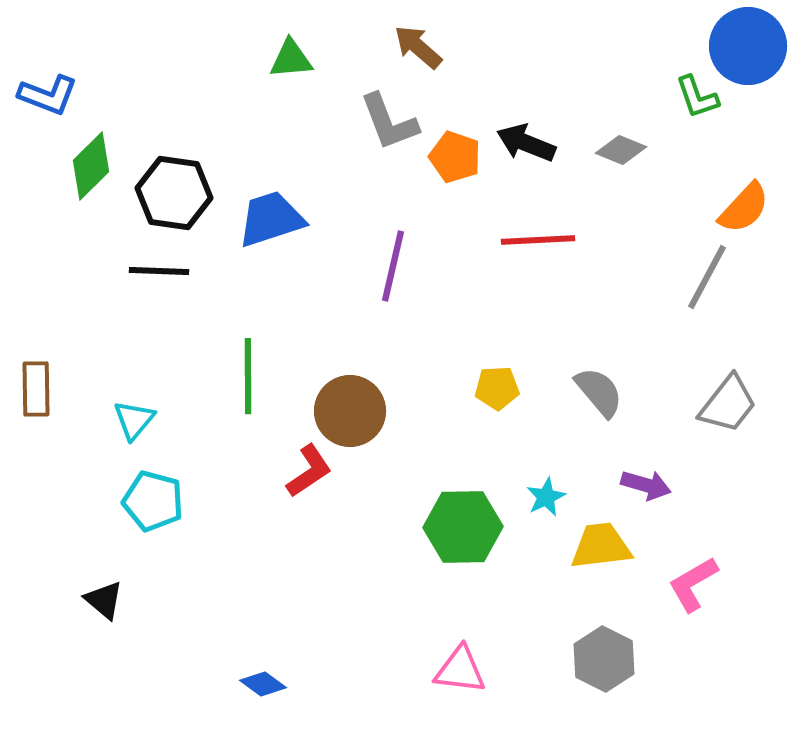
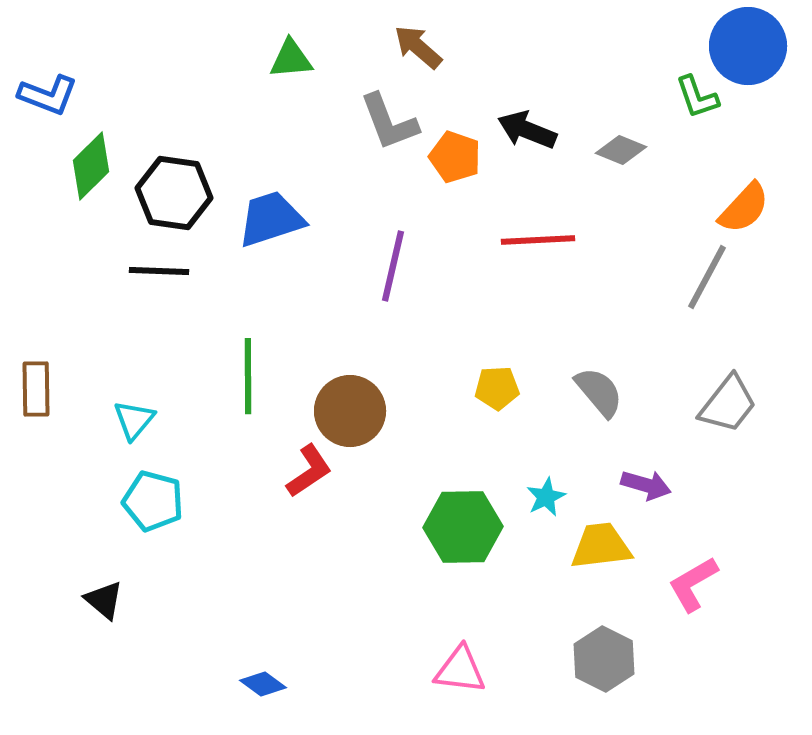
black arrow: moved 1 px right, 13 px up
